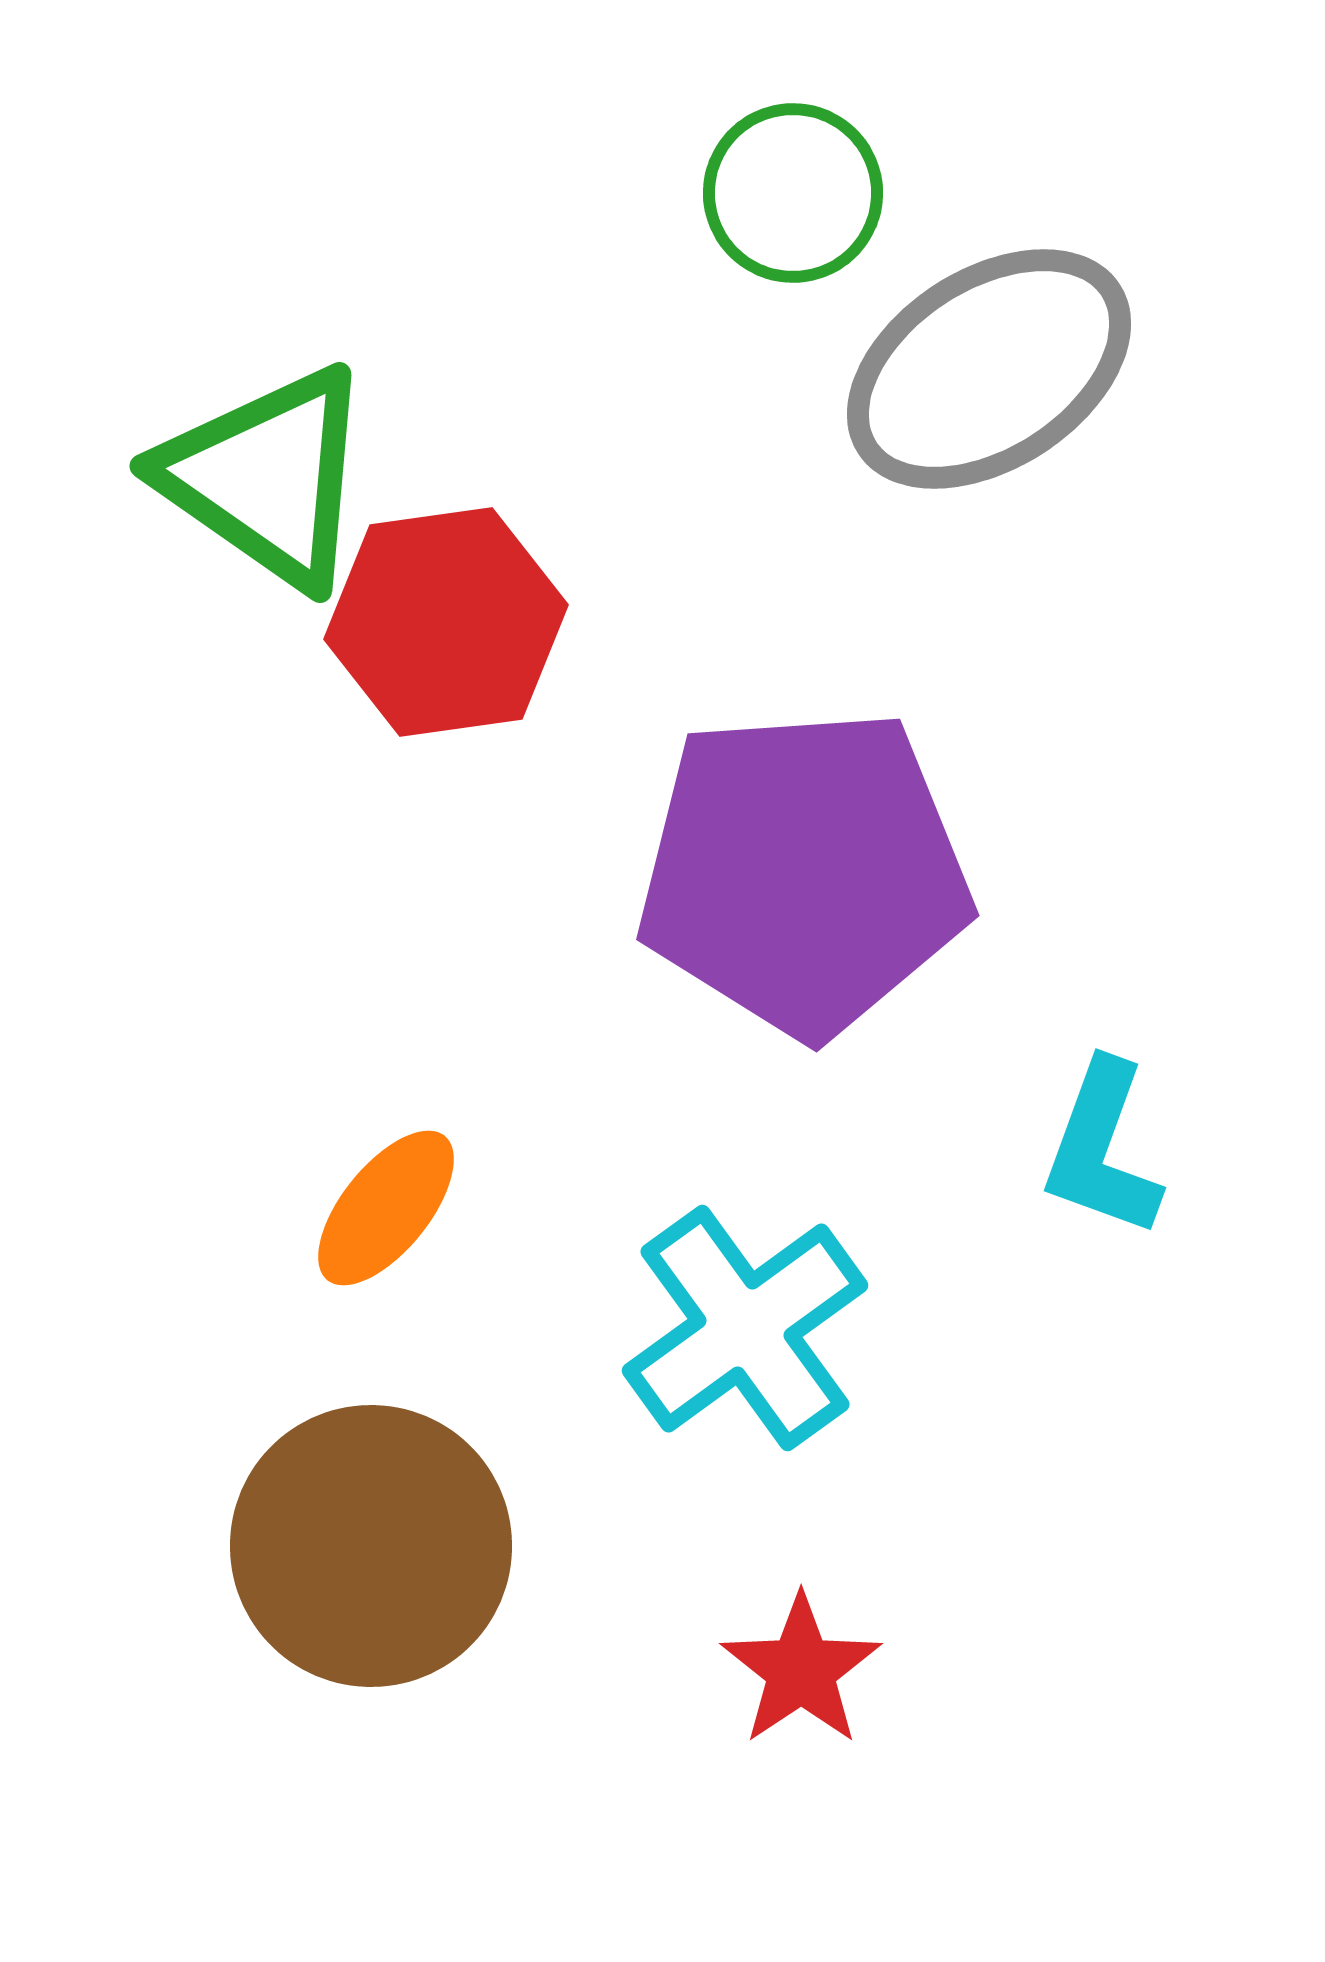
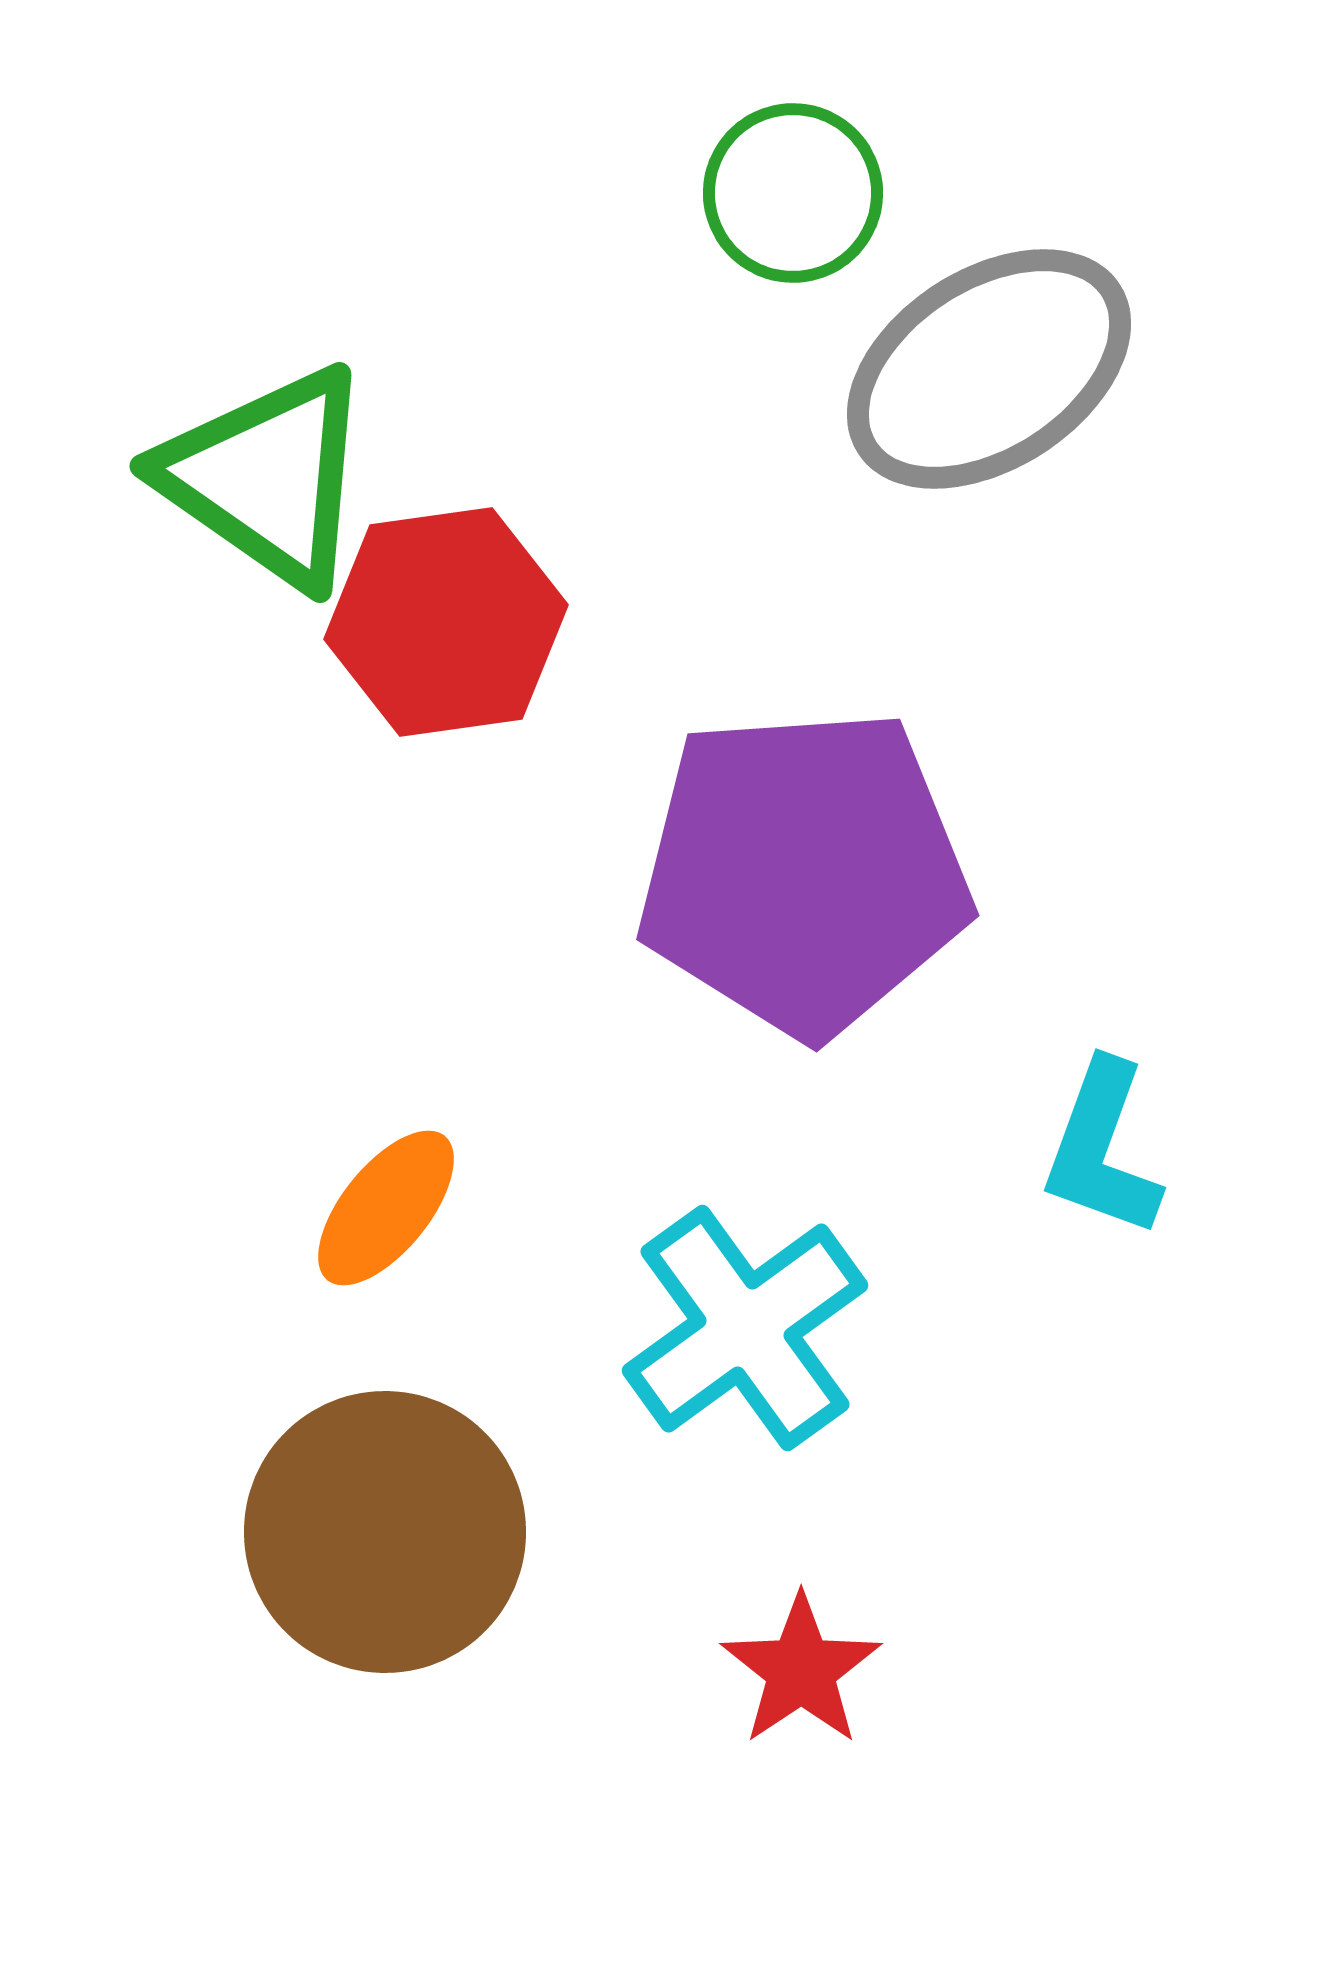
brown circle: moved 14 px right, 14 px up
